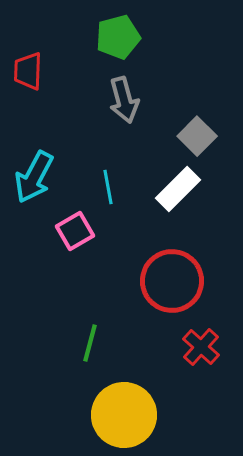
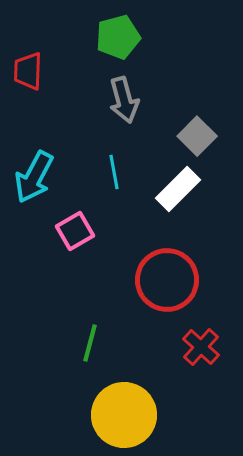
cyan line: moved 6 px right, 15 px up
red circle: moved 5 px left, 1 px up
